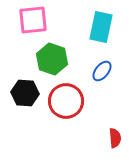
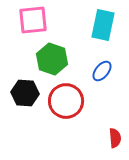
cyan rectangle: moved 2 px right, 2 px up
